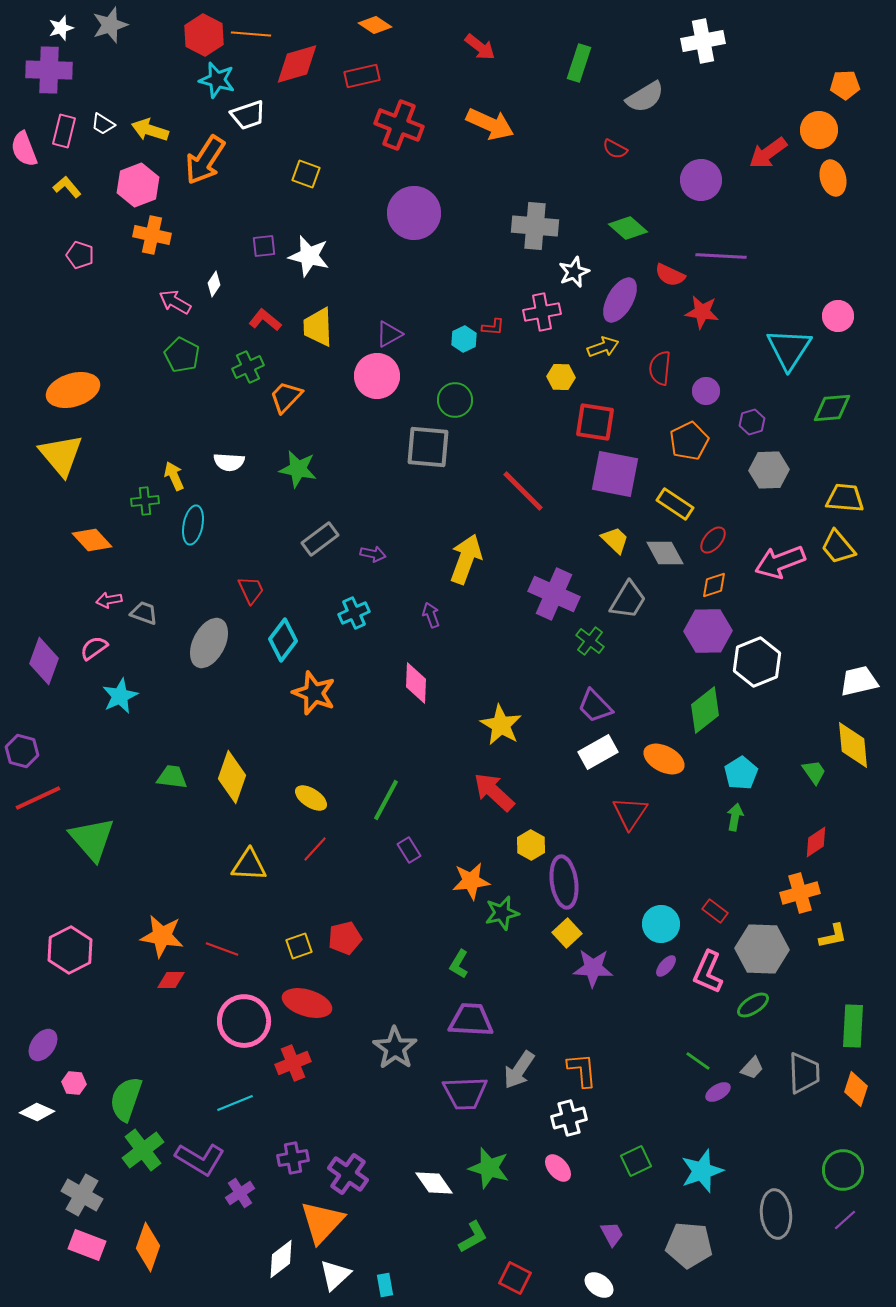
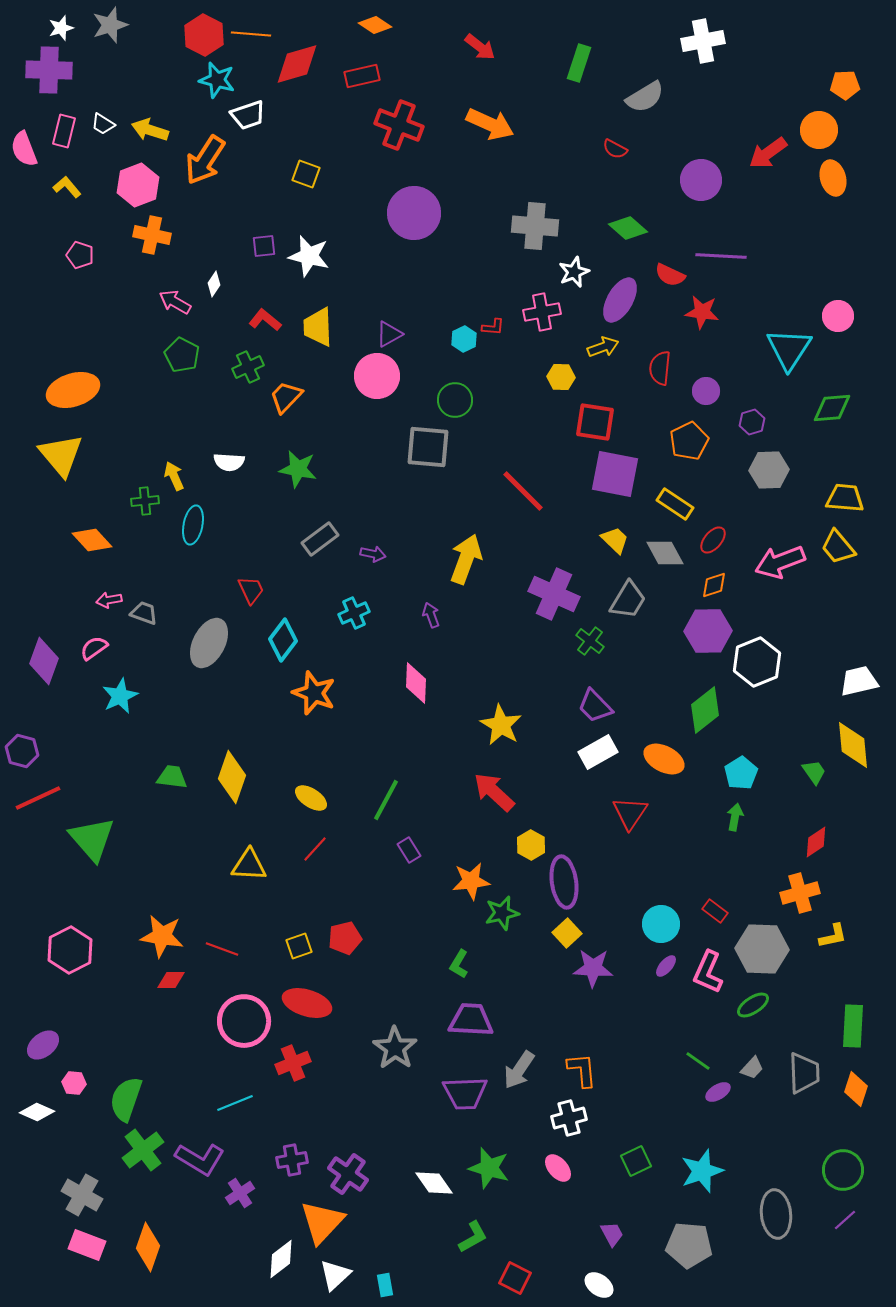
purple ellipse at (43, 1045): rotated 16 degrees clockwise
purple cross at (293, 1158): moved 1 px left, 2 px down
